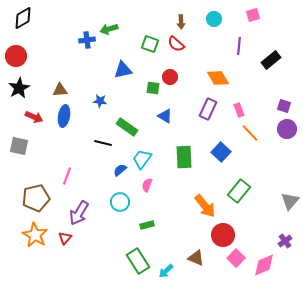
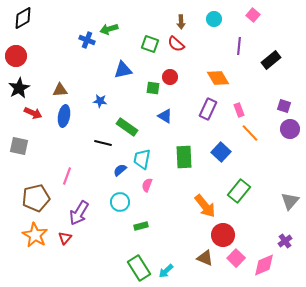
pink square at (253, 15): rotated 32 degrees counterclockwise
blue cross at (87, 40): rotated 28 degrees clockwise
red arrow at (34, 117): moved 1 px left, 4 px up
purple circle at (287, 129): moved 3 px right
cyan trapezoid at (142, 159): rotated 25 degrees counterclockwise
green rectangle at (147, 225): moved 6 px left, 1 px down
brown triangle at (196, 258): moved 9 px right
green rectangle at (138, 261): moved 1 px right, 7 px down
